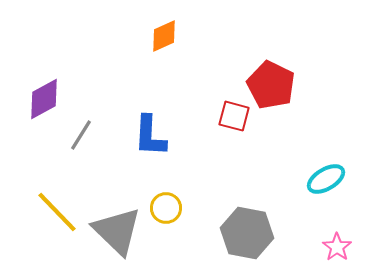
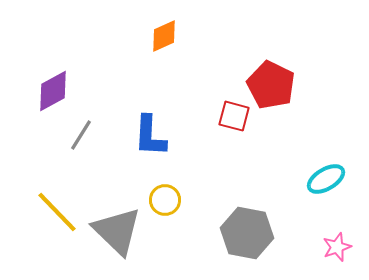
purple diamond: moved 9 px right, 8 px up
yellow circle: moved 1 px left, 8 px up
pink star: rotated 16 degrees clockwise
